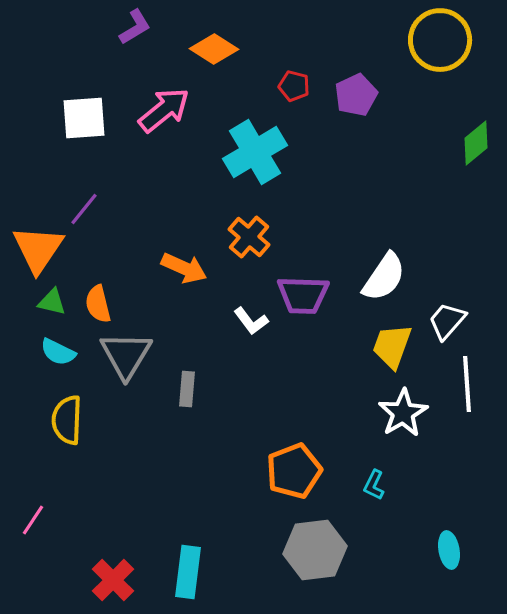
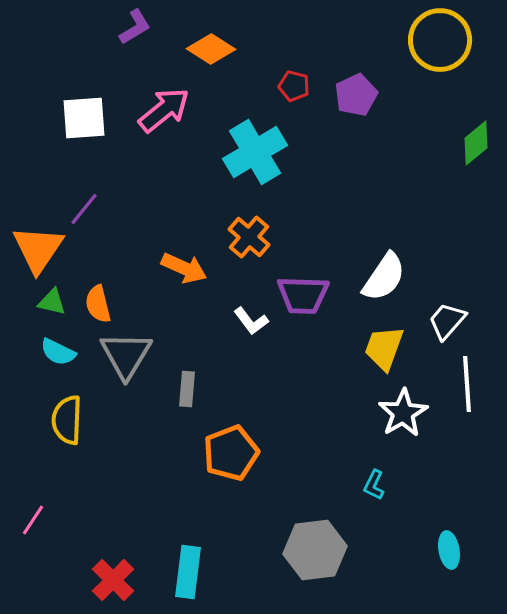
orange diamond: moved 3 px left
yellow trapezoid: moved 8 px left, 2 px down
orange pentagon: moved 63 px left, 18 px up
